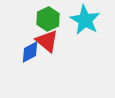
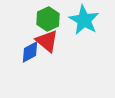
cyan star: moved 1 px left
